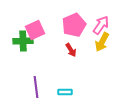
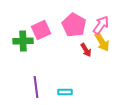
pink pentagon: rotated 20 degrees counterclockwise
pink square: moved 6 px right
yellow arrow: rotated 60 degrees counterclockwise
red arrow: moved 15 px right
